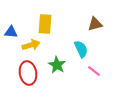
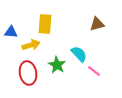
brown triangle: moved 2 px right
cyan semicircle: moved 2 px left, 5 px down; rotated 18 degrees counterclockwise
